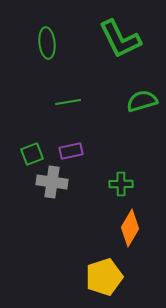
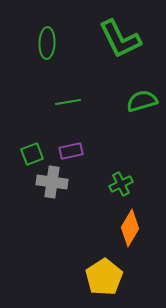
green ellipse: rotated 8 degrees clockwise
green cross: rotated 25 degrees counterclockwise
yellow pentagon: rotated 15 degrees counterclockwise
